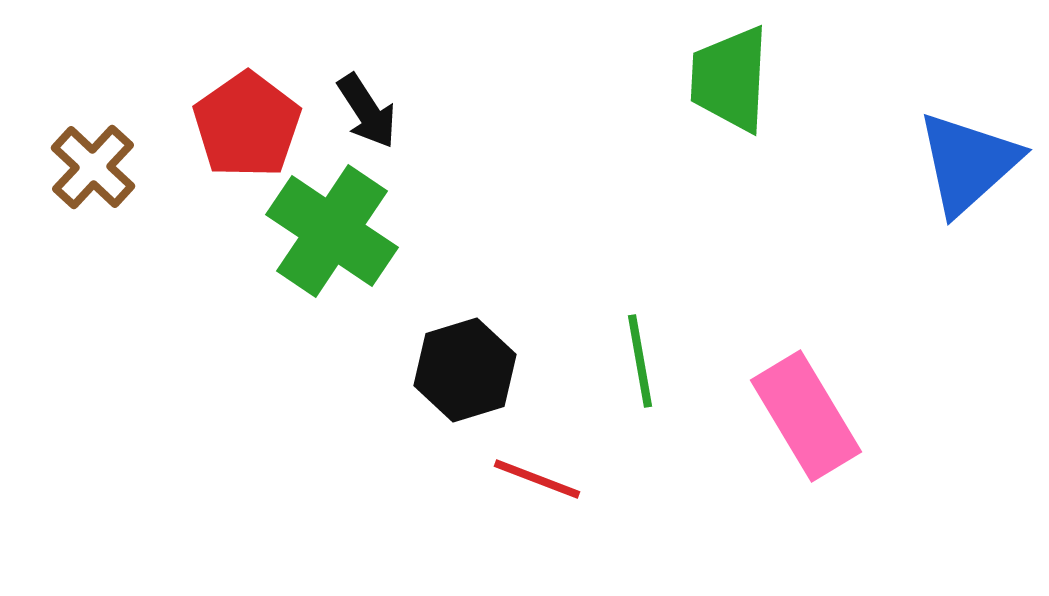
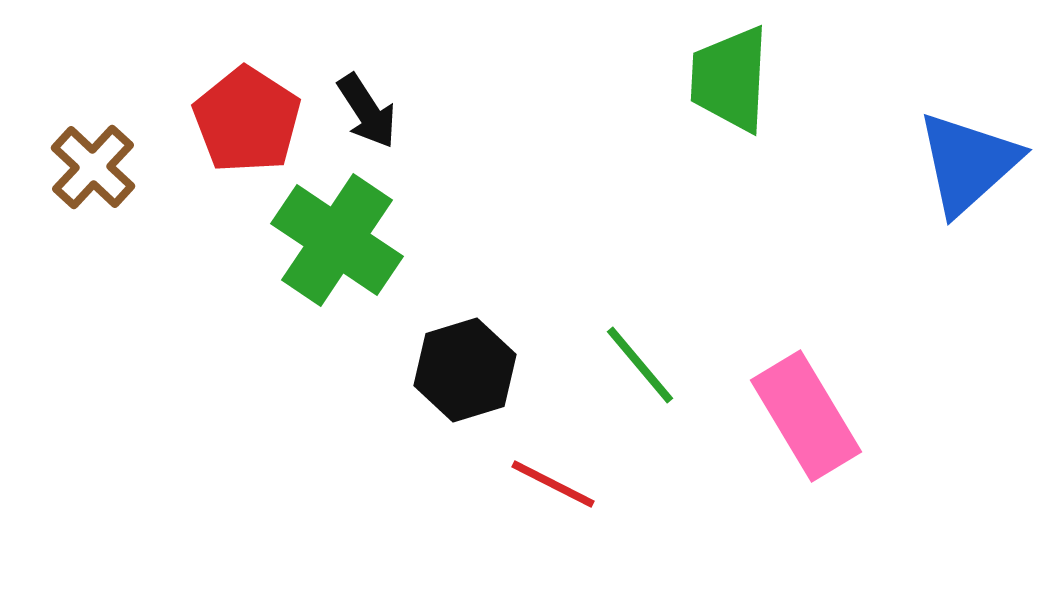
red pentagon: moved 5 px up; rotated 4 degrees counterclockwise
green cross: moved 5 px right, 9 px down
green line: moved 4 px down; rotated 30 degrees counterclockwise
red line: moved 16 px right, 5 px down; rotated 6 degrees clockwise
